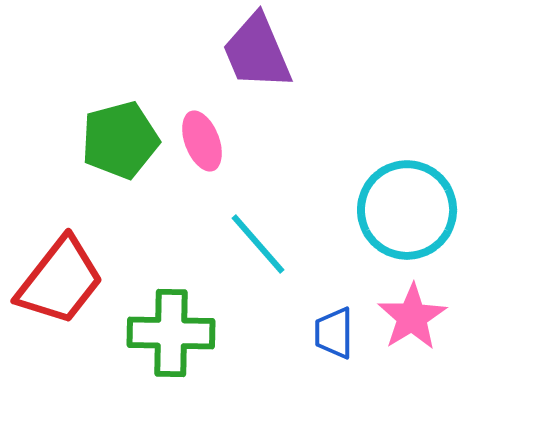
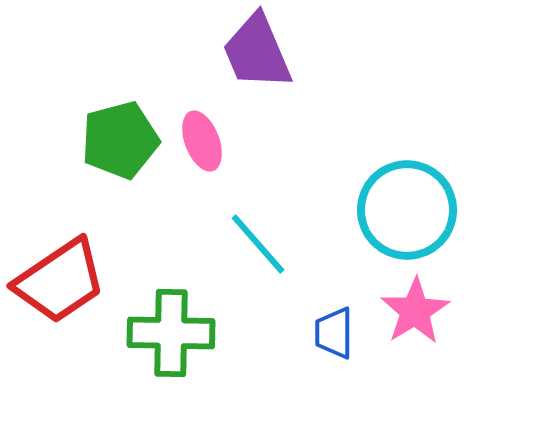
red trapezoid: rotated 18 degrees clockwise
pink star: moved 3 px right, 6 px up
